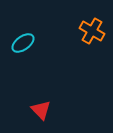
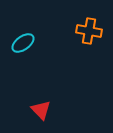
orange cross: moved 3 px left; rotated 20 degrees counterclockwise
